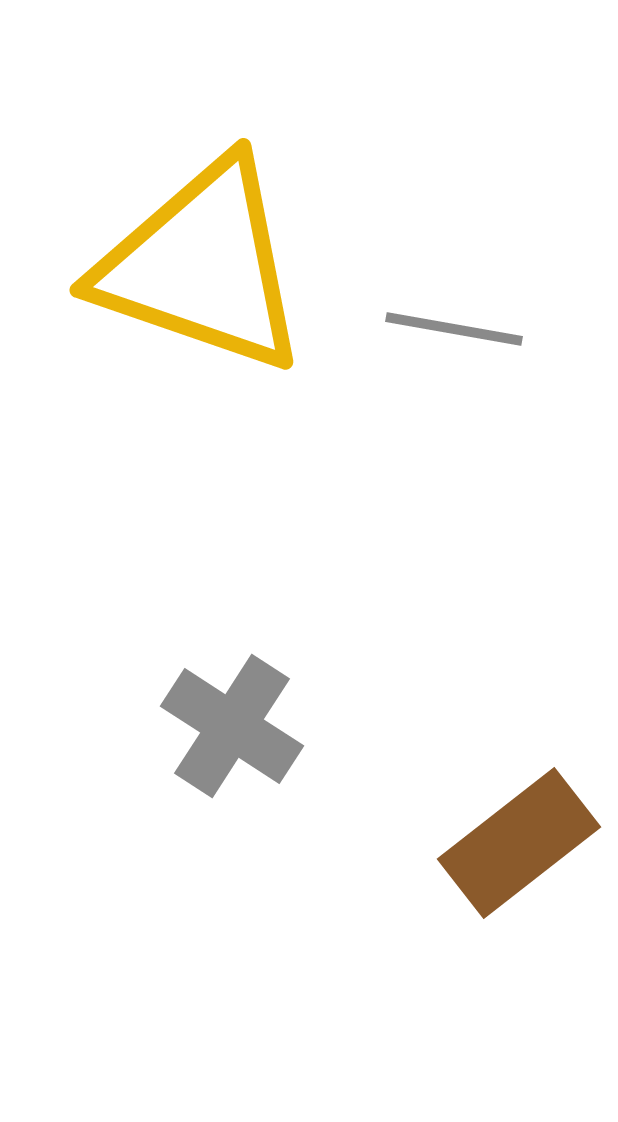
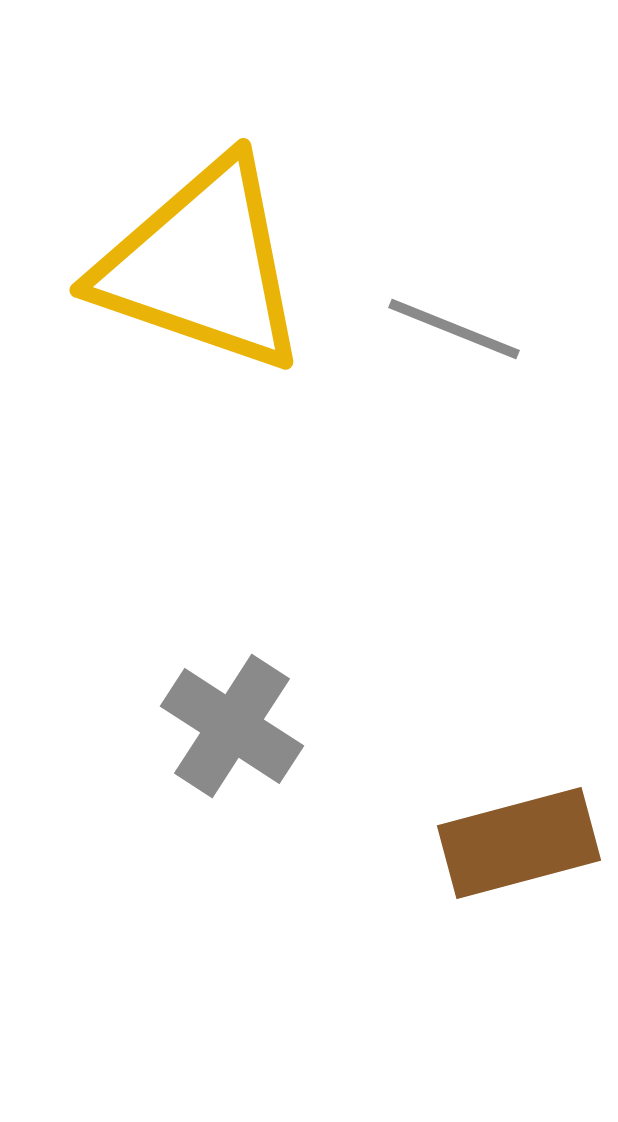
gray line: rotated 12 degrees clockwise
brown rectangle: rotated 23 degrees clockwise
